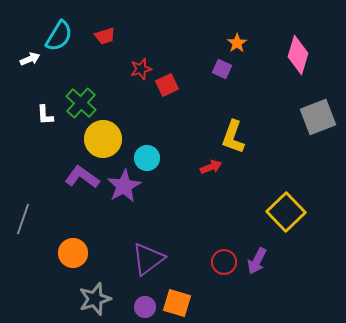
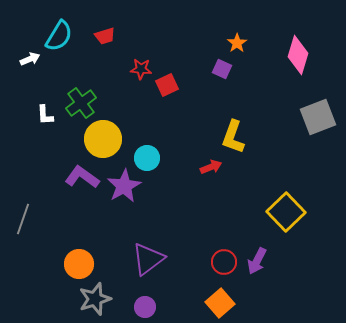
red star: rotated 20 degrees clockwise
green cross: rotated 12 degrees clockwise
orange circle: moved 6 px right, 11 px down
orange square: moved 43 px right; rotated 32 degrees clockwise
